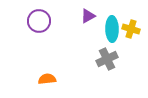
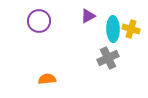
cyan ellipse: moved 1 px right
gray cross: moved 1 px right, 1 px up
